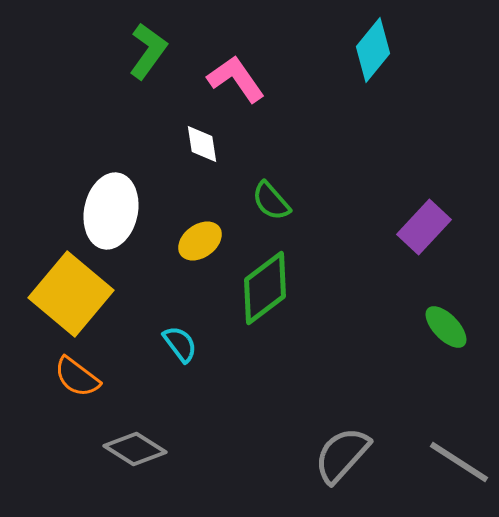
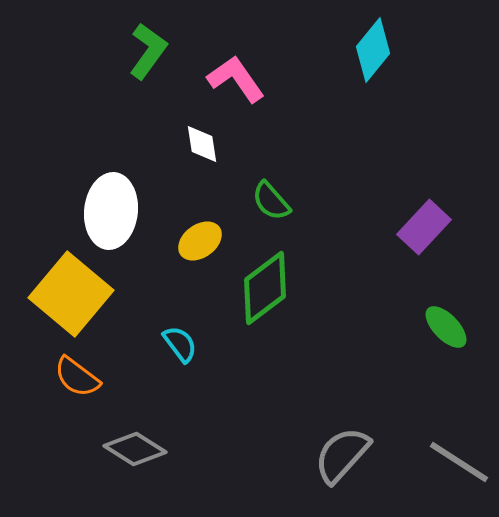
white ellipse: rotated 6 degrees counterclockwise
